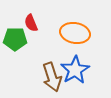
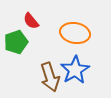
red semicircle: moved 2 px up; rotated 18 degrees counterclockwise
green pentagon: moved 1 px right, 3 px down; rotated 20 degrees counterclockwise
brown arrow: moved 2 px left
